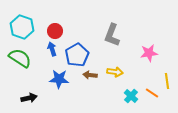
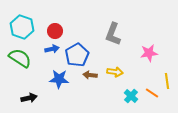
gray L-shape: moved 1 px right, 1 px up
blue arrow: rotated 96 degrees clockwise
